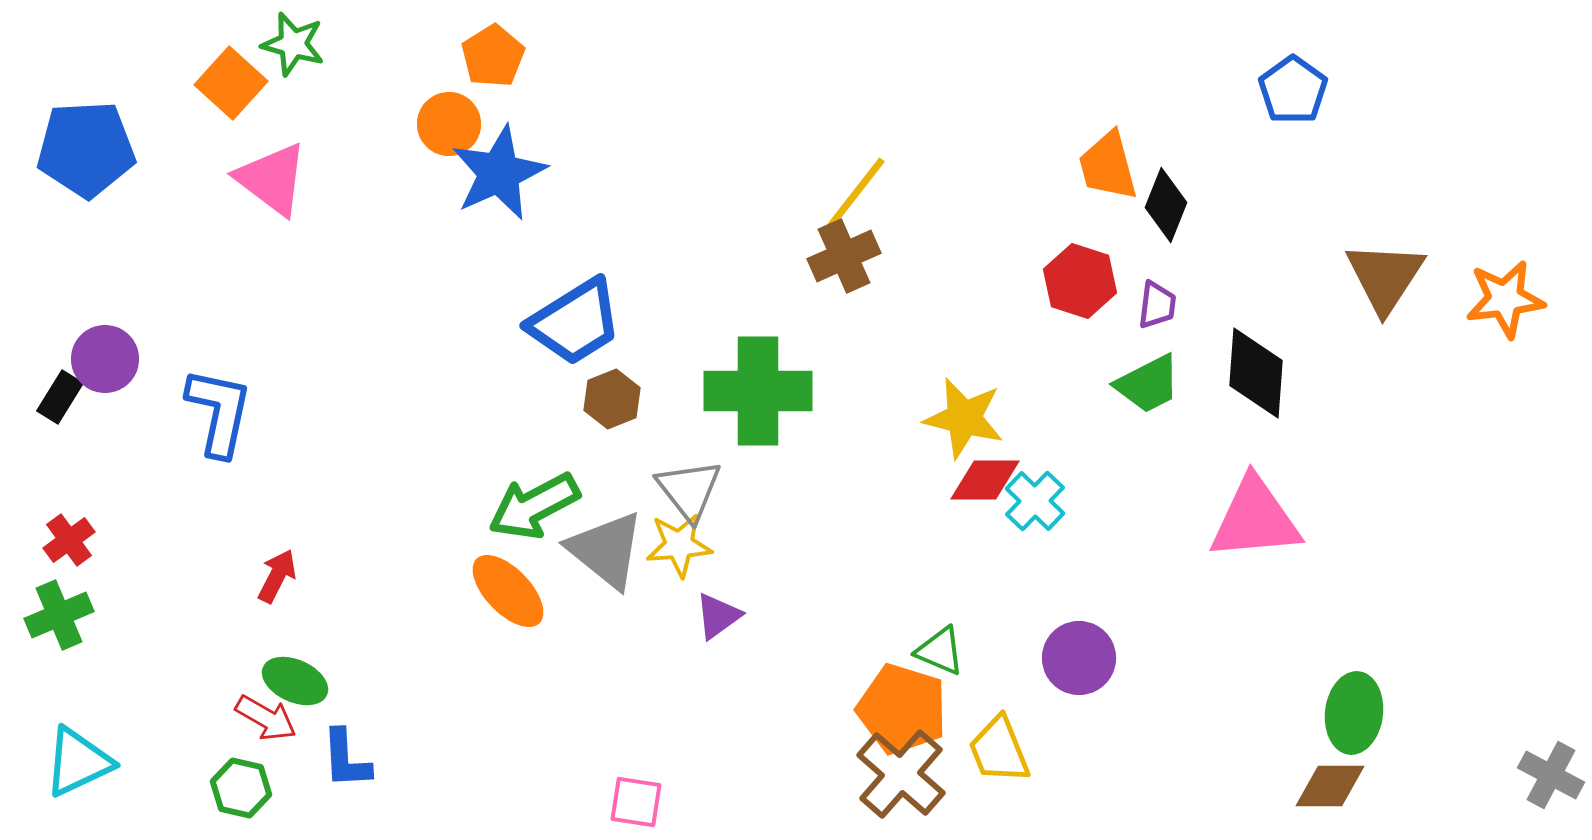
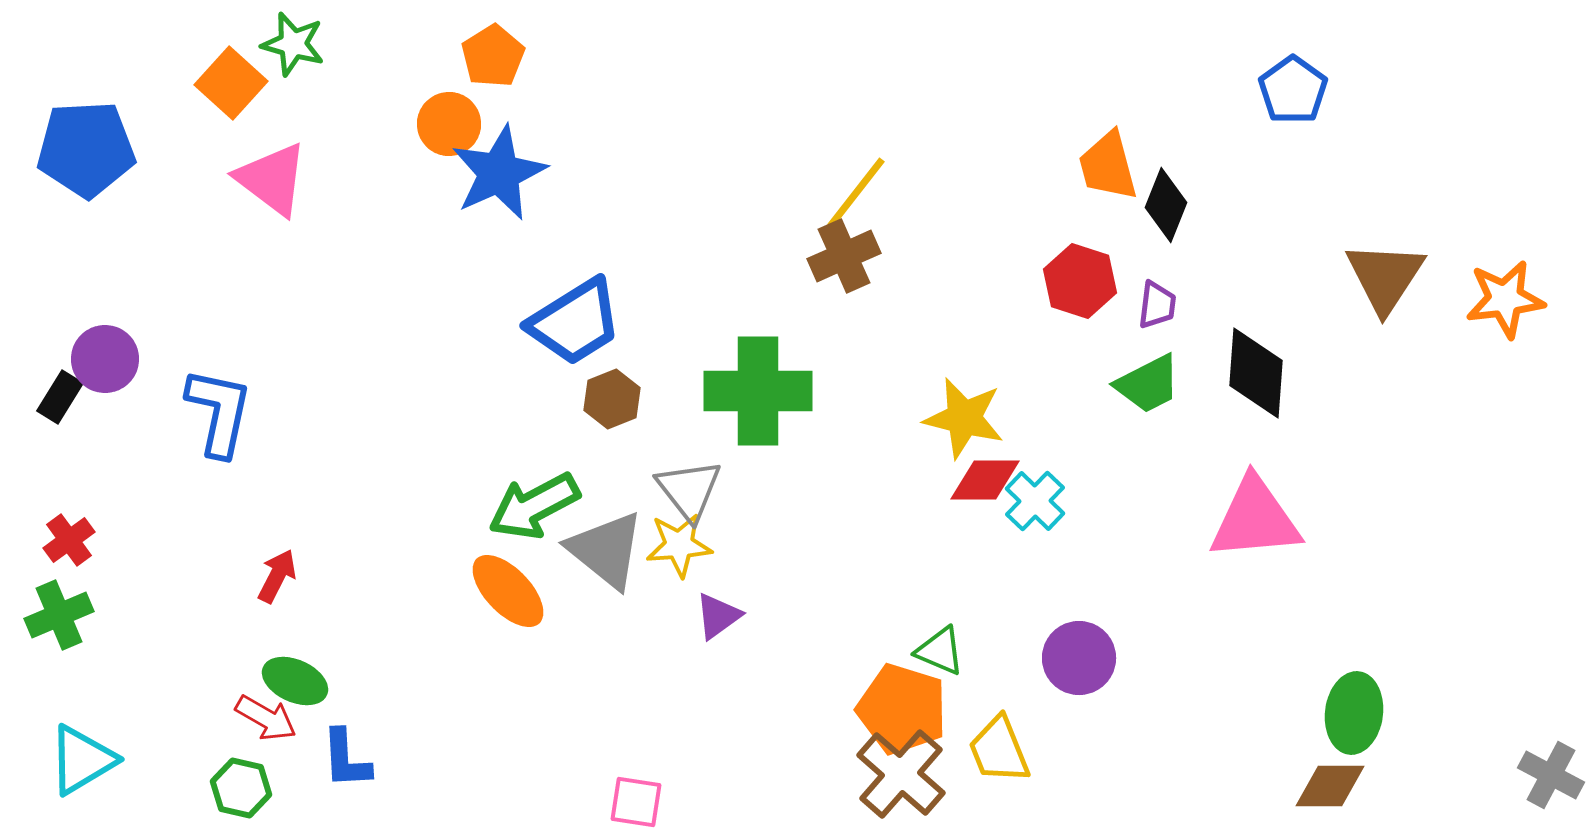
cyan triangle at (78, 762): moved 4 px right, 2 px up; rotated 6 degrees counterclockwise
